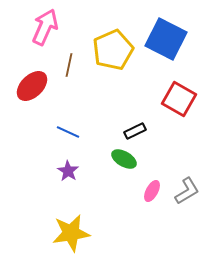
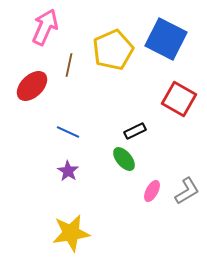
green ellipse: rotated 20 degrees clockwise
